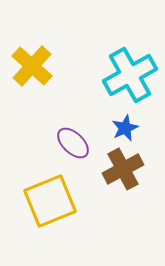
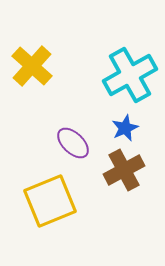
brown cross: moved 1 px right, 1 px down
